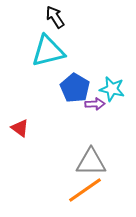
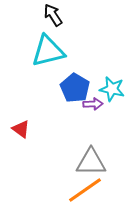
black arrow: moved 2 px left, 2 px up
purple arrow: moved 2 px left
red triangle: moved 1 px right, 1 px down
